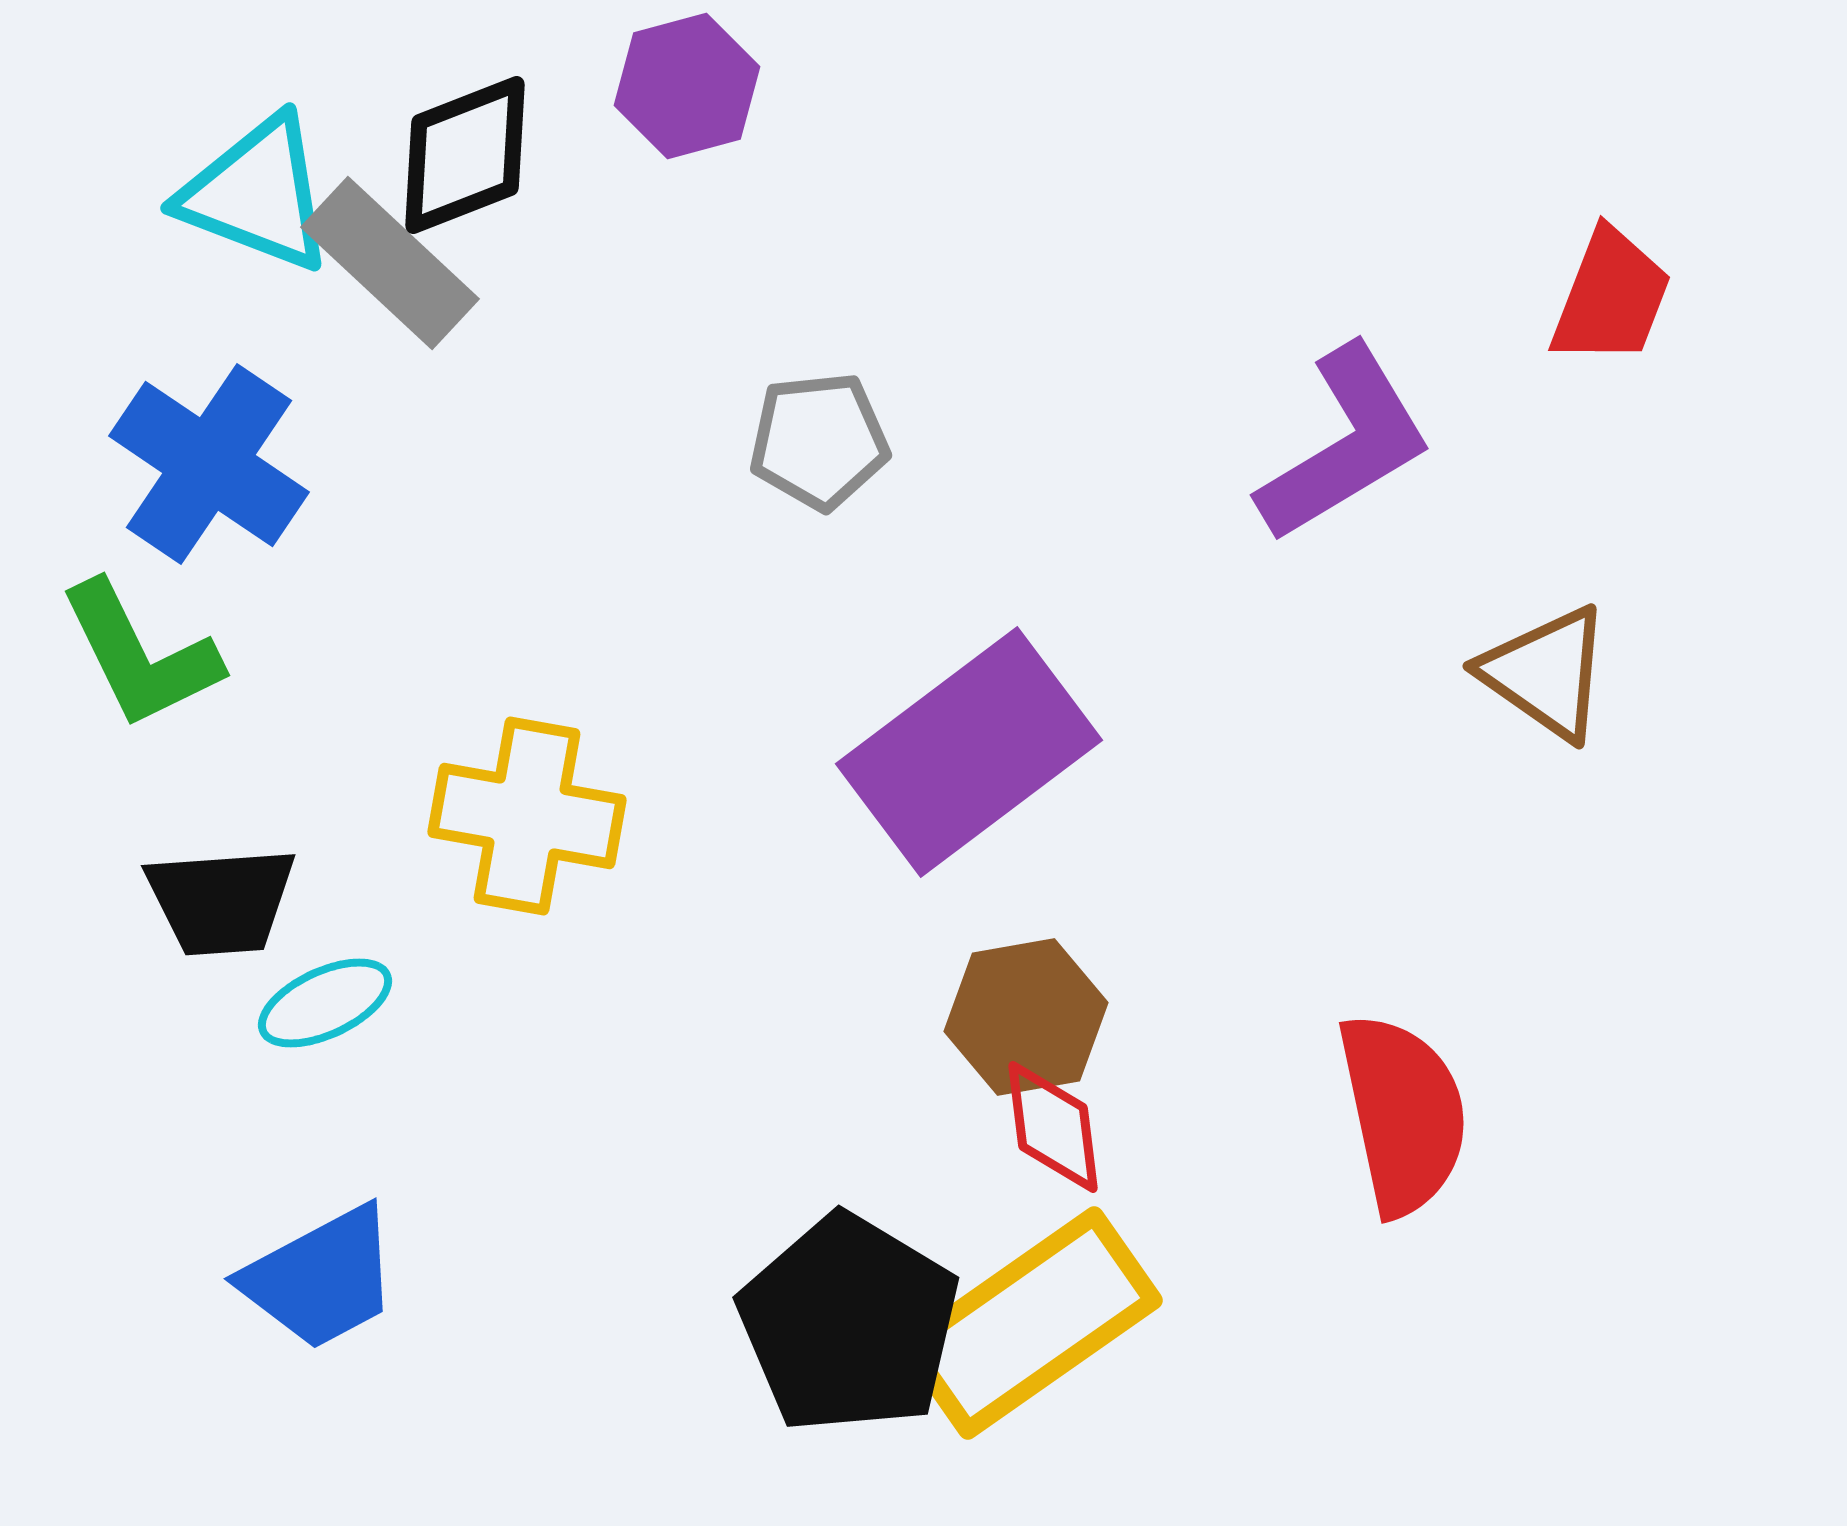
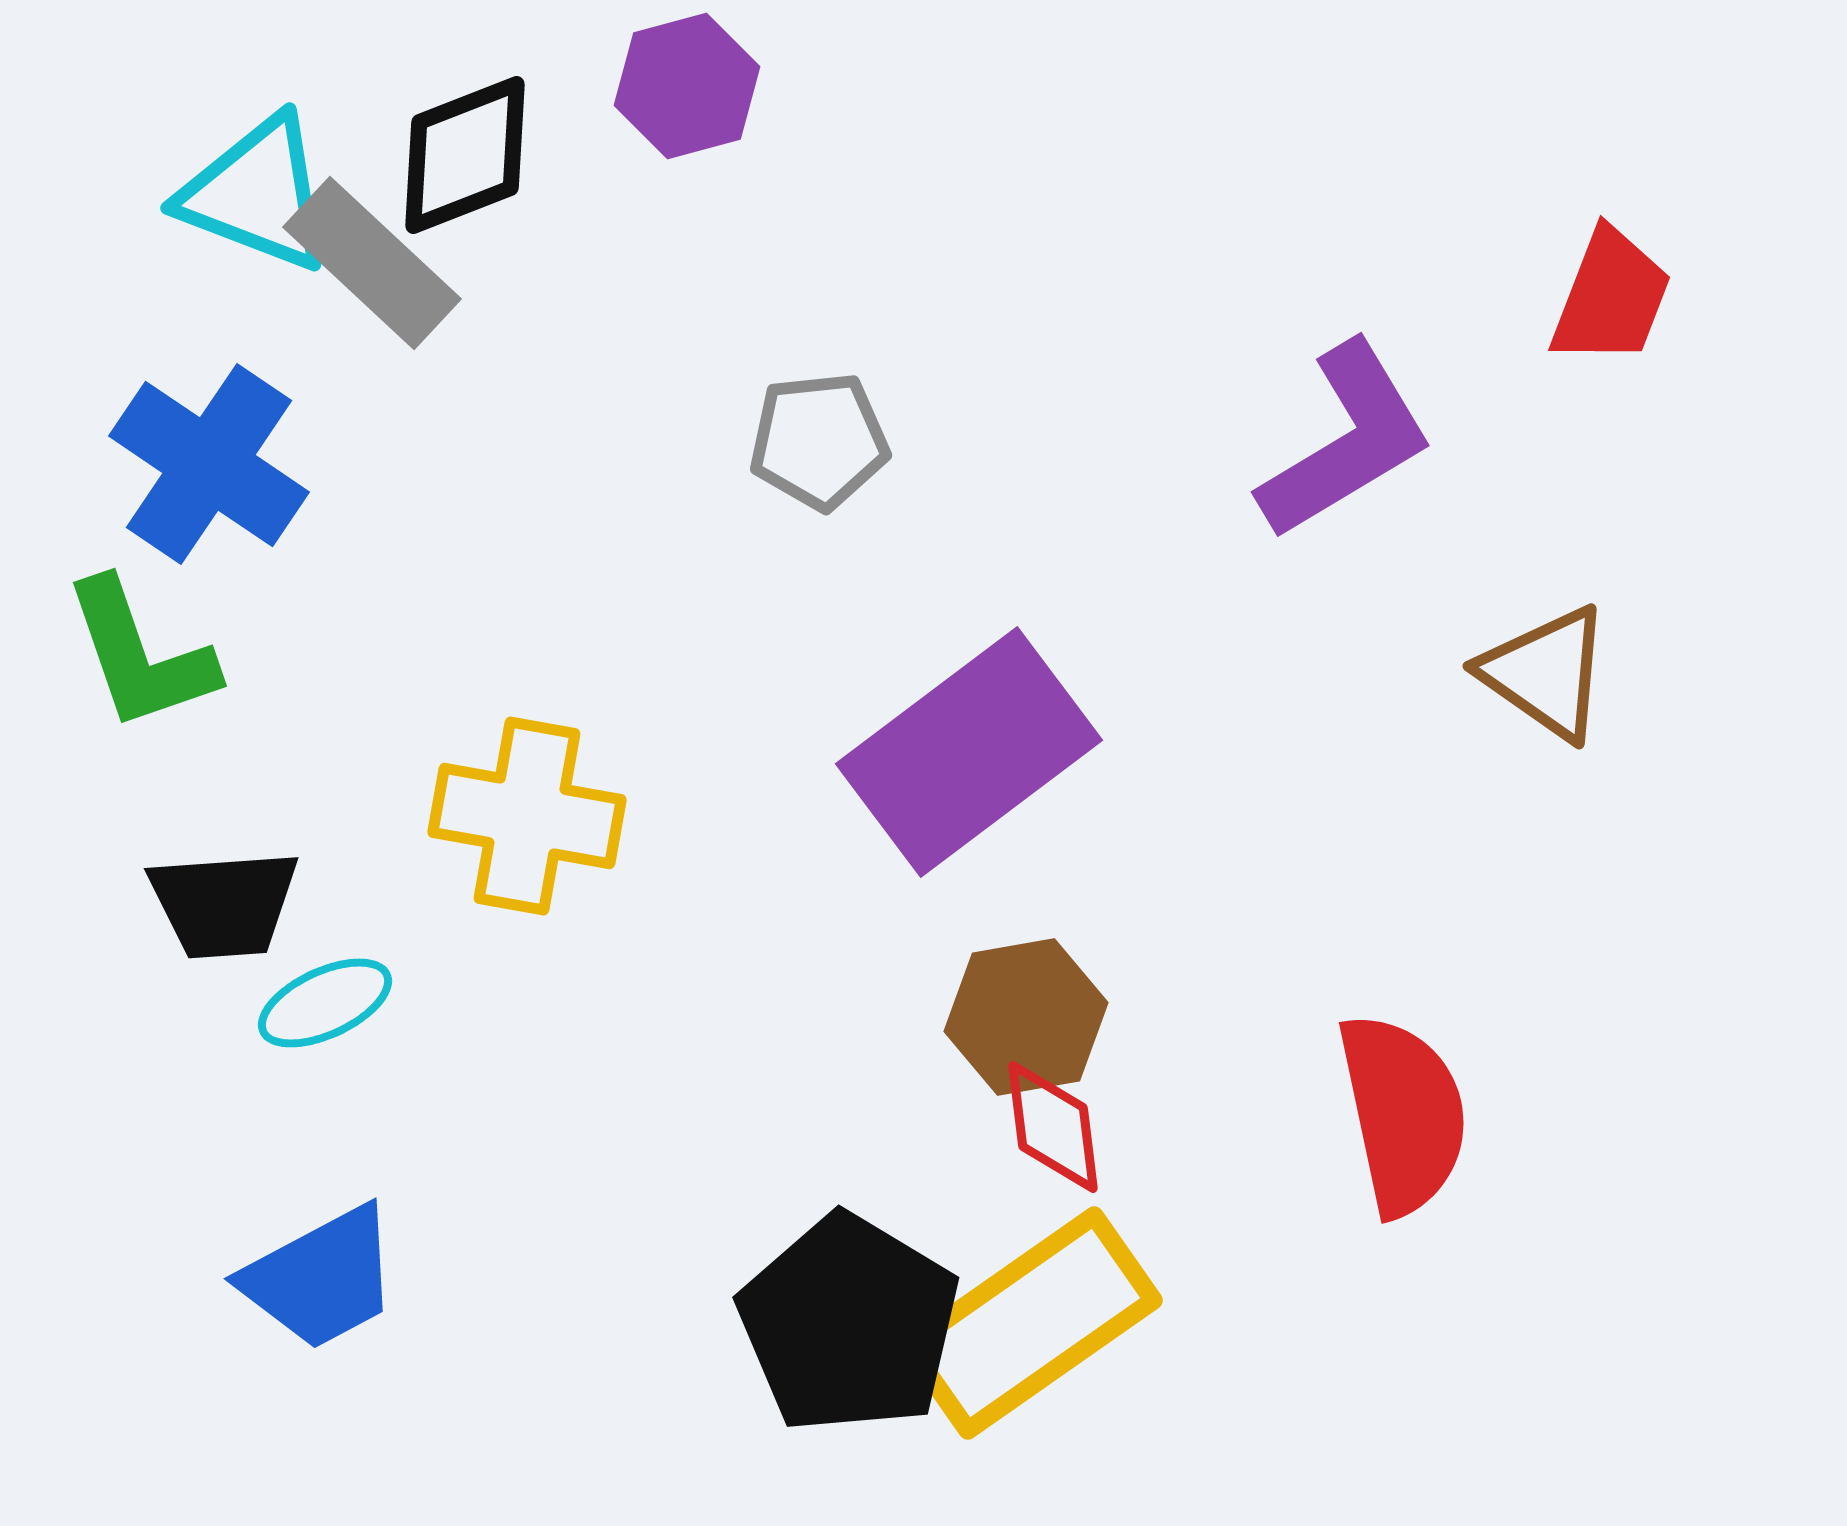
gray rectangle: moved 18 px left
purple L-shape: moved 1 px right, 3 px up
green L-shape: rotated 7 degrees clockwise
black trapezoid: moved 3 px right, 3 px down
